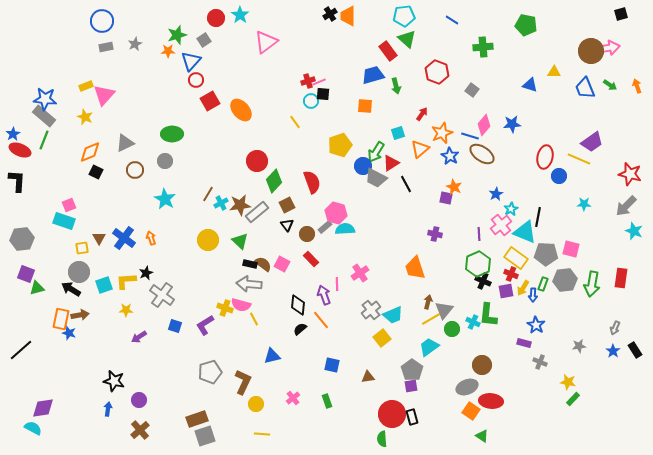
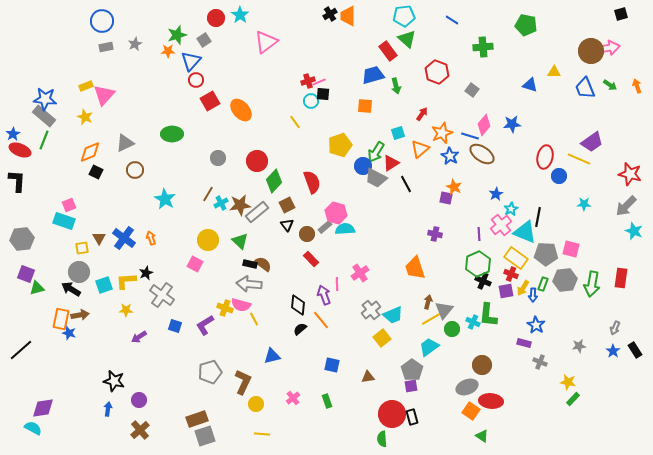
gray circle at (165, 161): moved 53 px right, 3 px up
pink square at (282, 264): moved 87 px left
